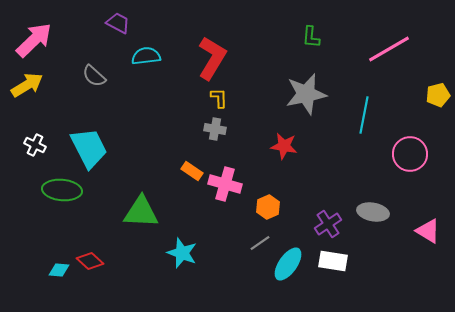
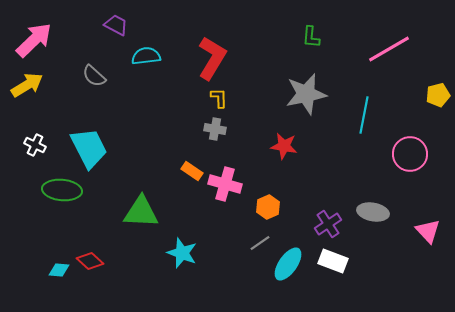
purple trapezoid: moved 2 px left, 2 px down
pink triangle: rotated 16 degrees clockwise
white rectangle: rotated 12 degrees clockwise
